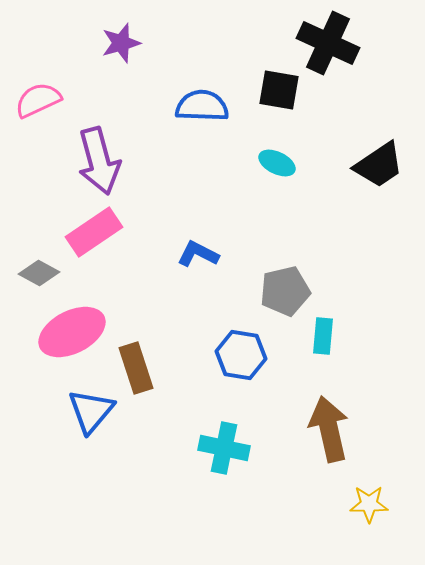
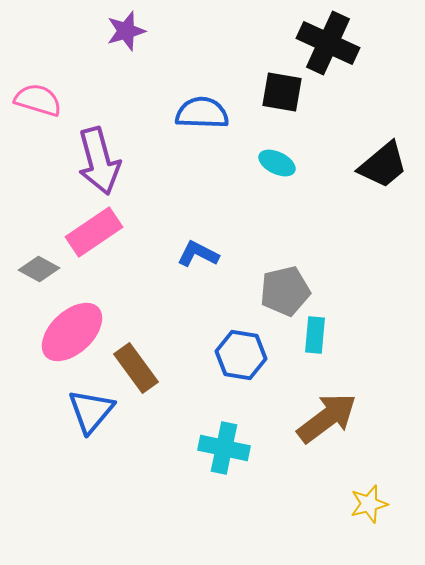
purple star: moved 5 px right, 12 px up
black square: moved 3 px right, 2 px down
pink semicircle: rotated 42 degrees clockwise
blue semicircle: moved 7 px down
black trapezoid: moved 4 px right; rotated 6 degrees counterclockwise
gray diamond: moved 4 px up
pink ellipse: rotated 16 degrees counterclockwise
cyan rectangle: moved 8 px left, 1 px up
brown rectangle: rotated 18 degrees counterclockwise
brown arrow: moved 2 px left, 11 px up; rotated 66 degrees clockwise
yellow star: rotated 15 degrees counterclockwise
